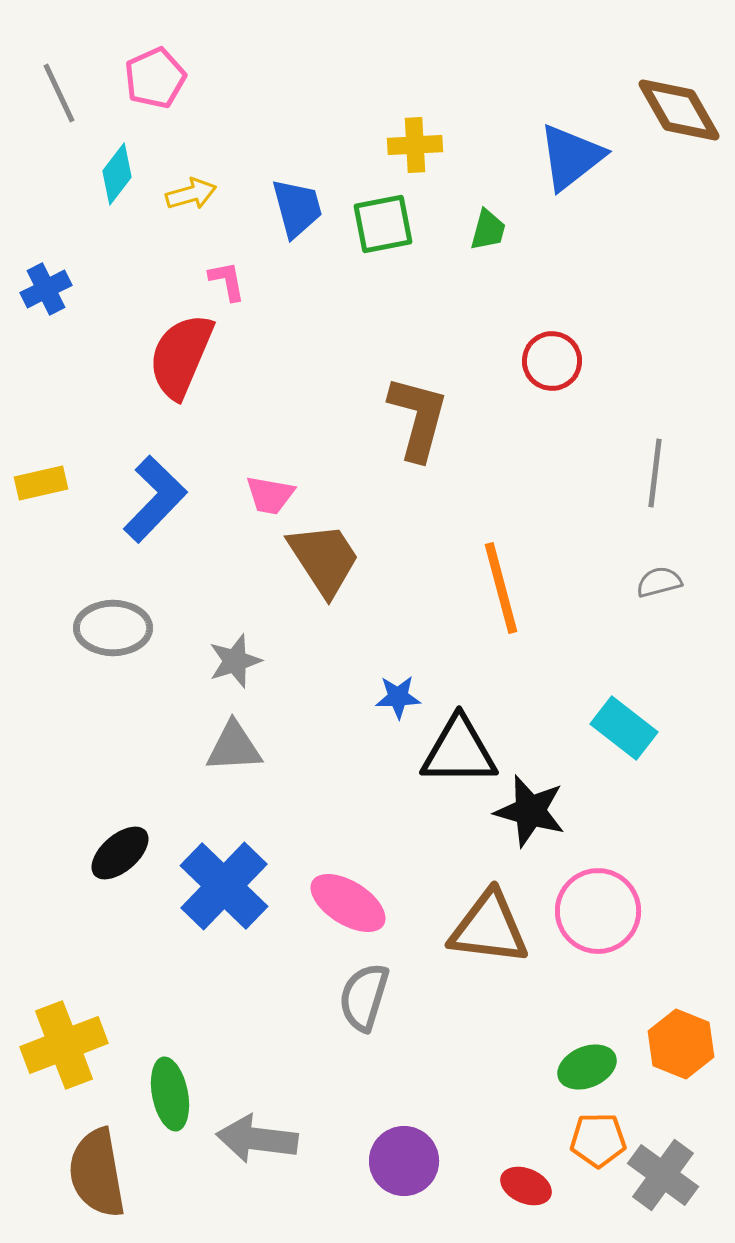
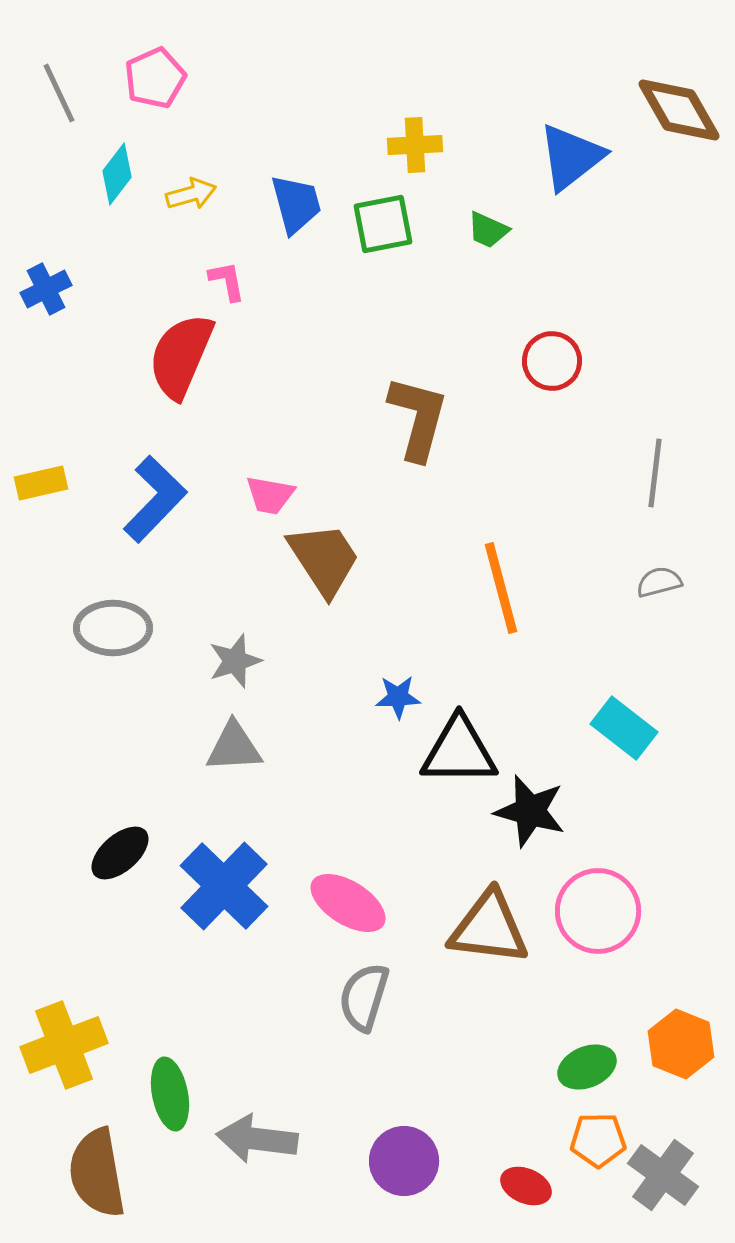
blue trapezoid at (297, 208): moved 1 px left, 4 px up
green trapezoid at (488, 230): rotated 99 degrees clockwise
